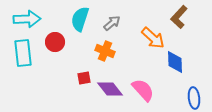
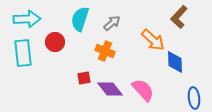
orange arrow: moved 2 px down
